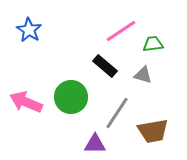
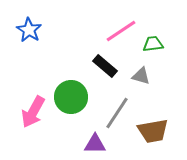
gray triangle: moved 2 px left, 1 px down
pink arrow: moved 7 px right, 10 px down; rotated 84 degrees counterclockwise
